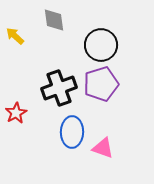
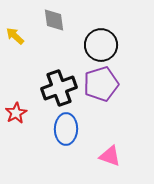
blue ellipse: moved 6 px left, 3 px up
pink triangle: moved 7 px right, 8 px down
